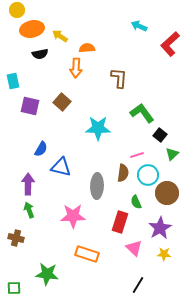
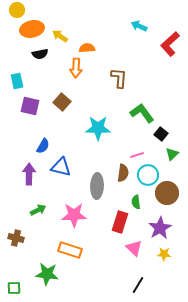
cyan rectangle: moved 4 px right
black square: moved 1 px right, 1 px up
blue semicircle: moved 2 px right, 3 px up
purple arrow: moved 1 px right, 10 px up
green semicircle: rotated 16 degrees clockwise
green arrow: moved 9 px right; rotated 84 degrees clockwise
pink star: moved 1 px right, 1 px up
orange rectangle: moved 17 px left, 4 px up
